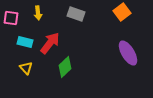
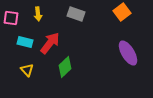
yellow arrow: moved 1 px down
yellow triangle: moved 1 px right, 2 px down
